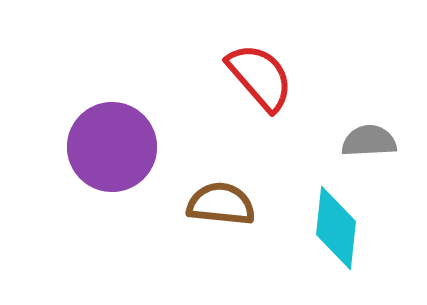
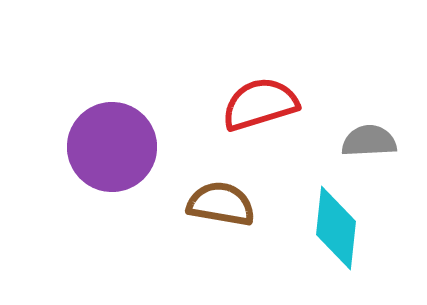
red semicircle: moved 27 px down; rotated 66 degrees counterclockwise
brown semicircle: rotated 4 degrees clockwise
